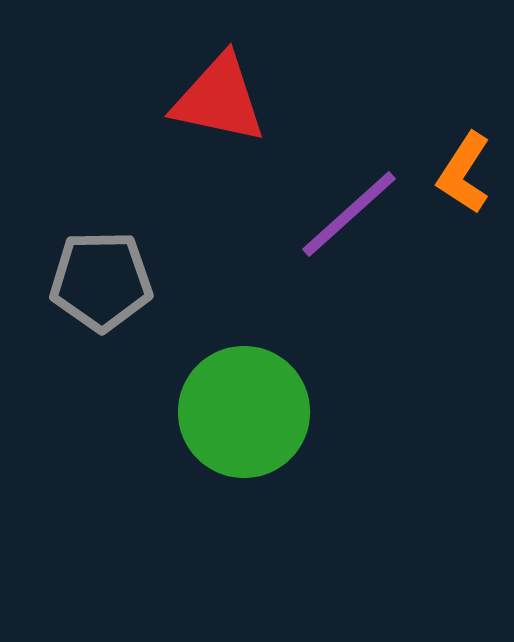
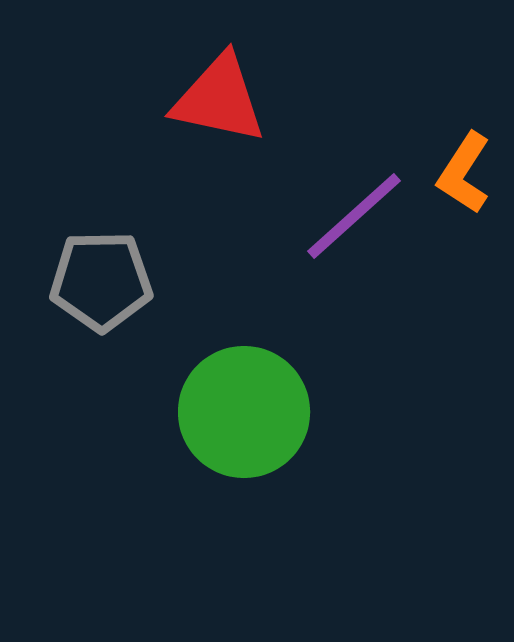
purple line: moved 5 px right, 2 px down
